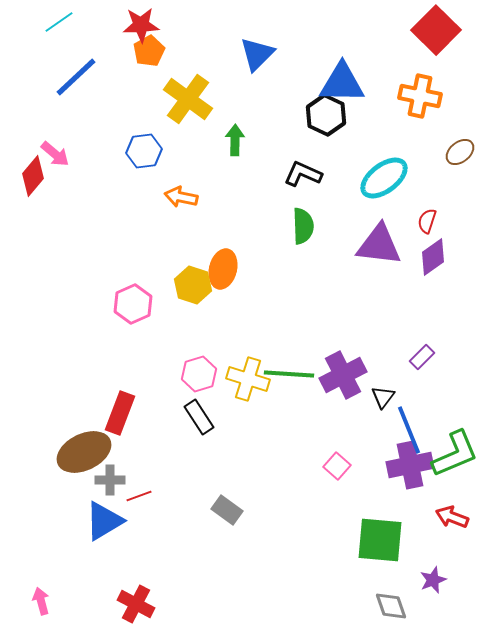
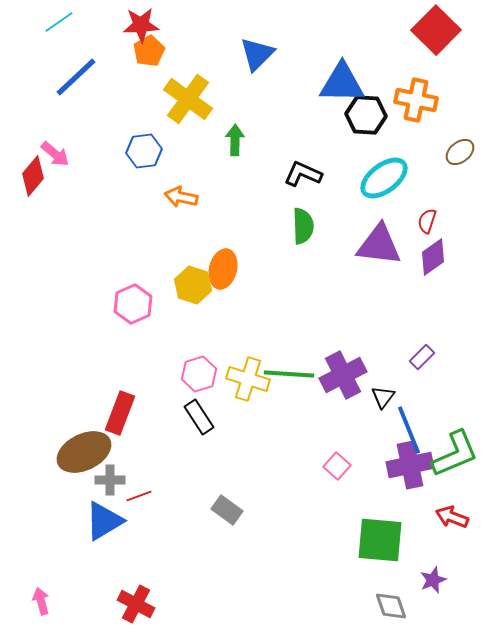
orange cross at (420, 96): moved 4 px left, 4 px down
black hexagon at (326, 115): moved 40 px right; rotated 21 degrees counterclockwise
